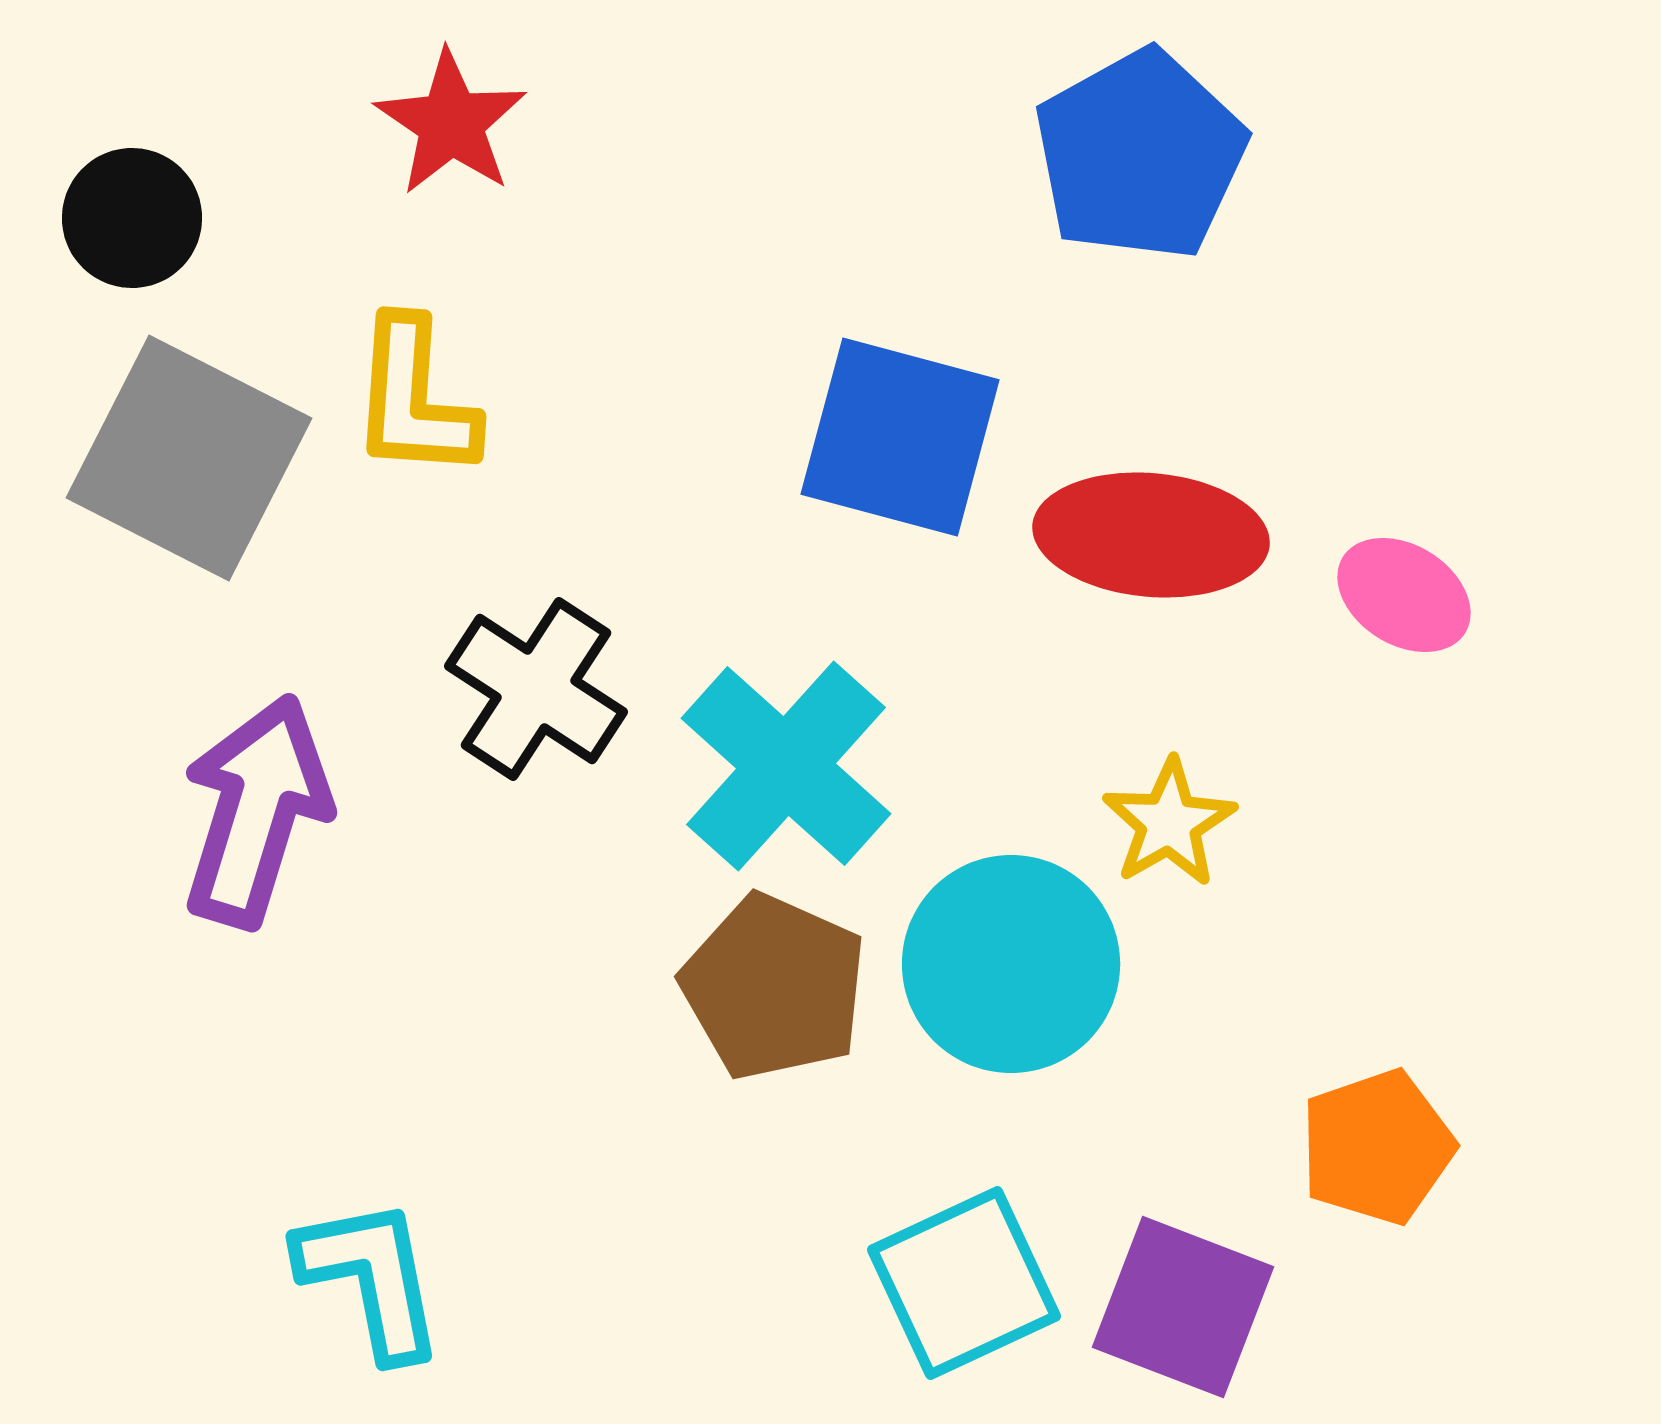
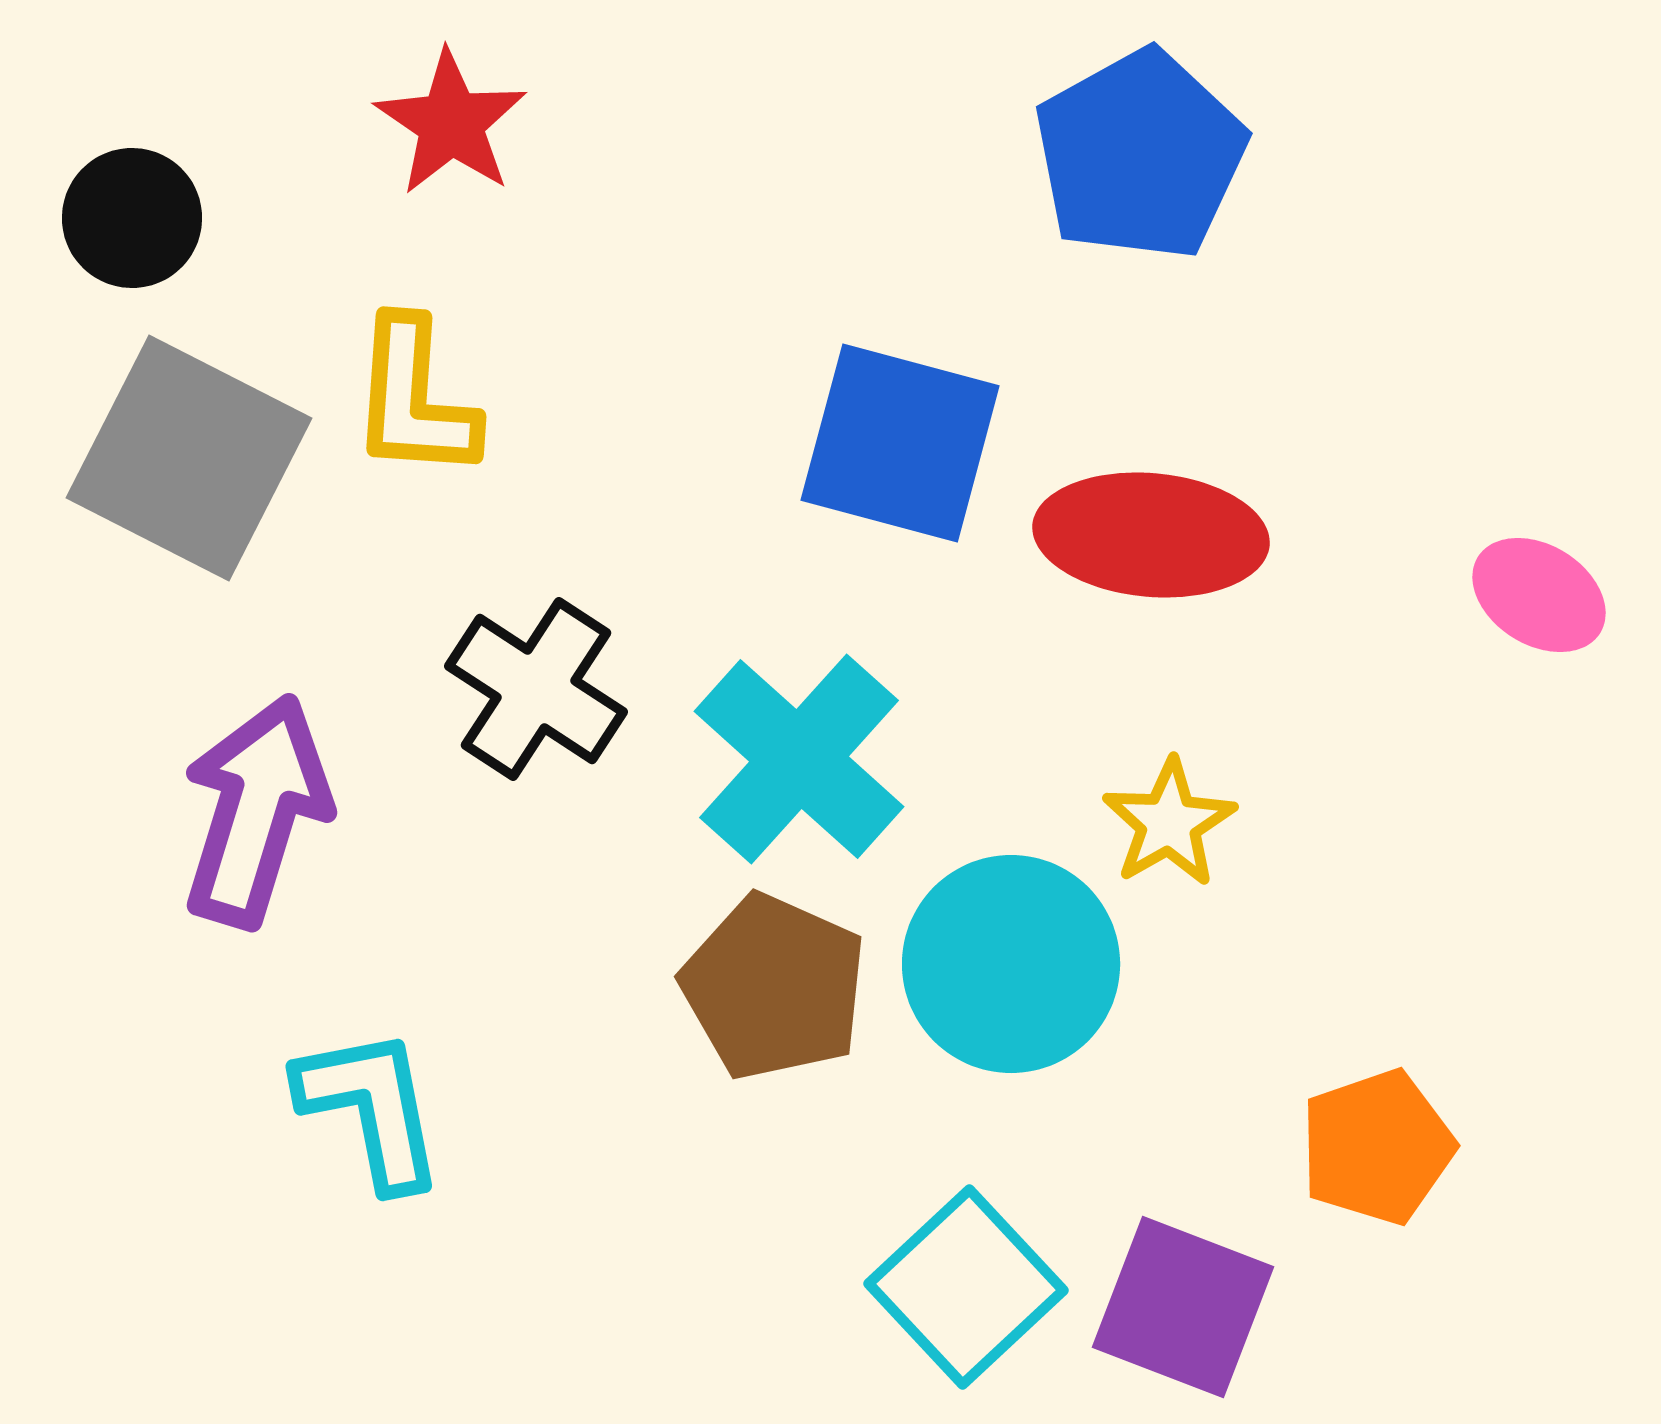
blue square: moved 6 px down
pink ellipse: moved 135 px right
cyan cross: moved 13 px right, 7 px up
cyan L-shape: moved 170 px up
cyan square: moved 2 px right, 4 px down; rotated 18 degrees counterclockwise
